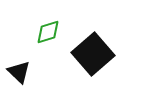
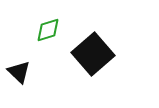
green diamond: moved 2 px up
